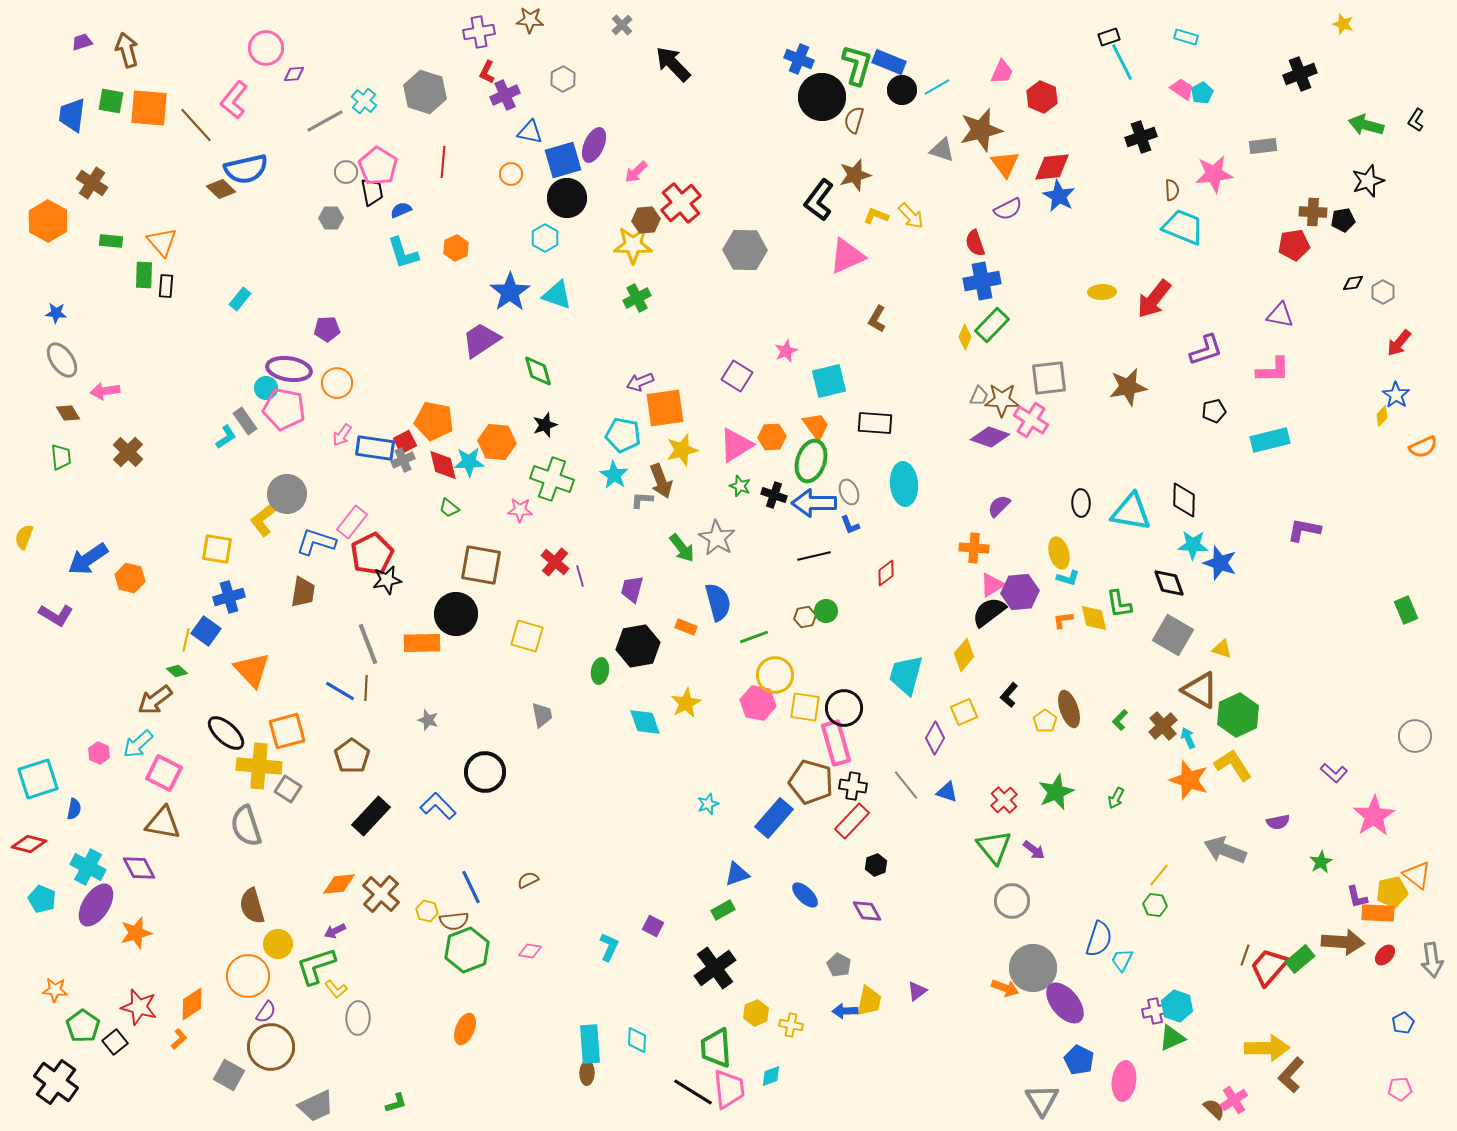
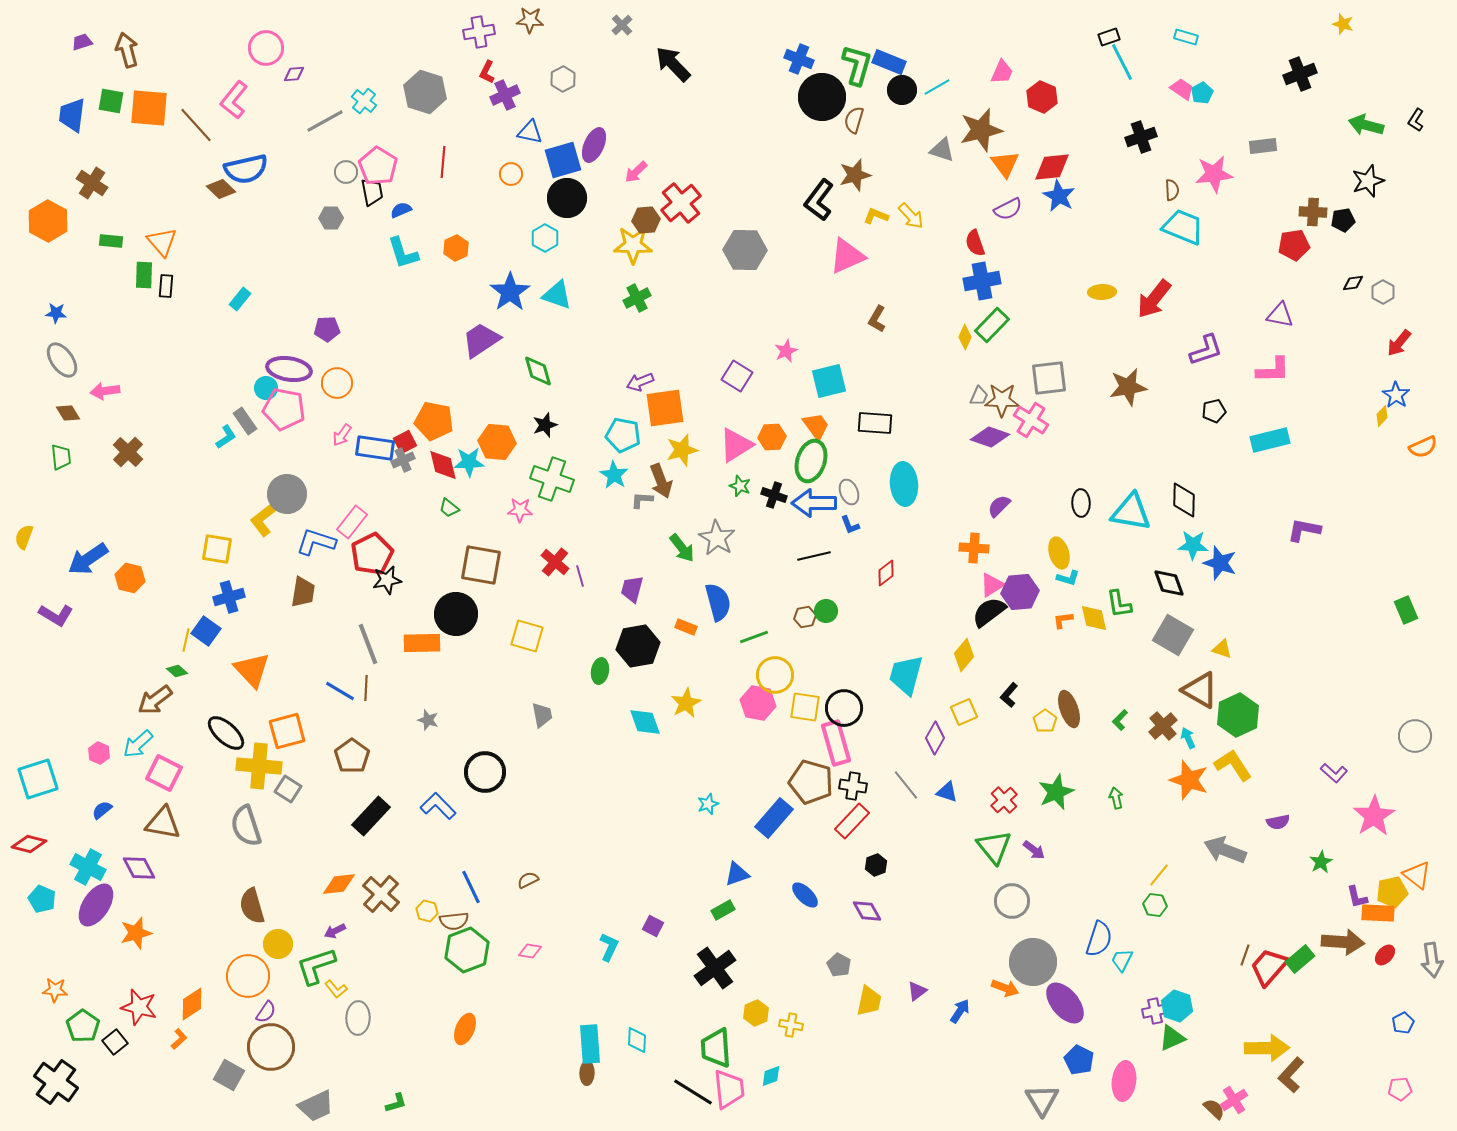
green arrow at (1116, 798): rotated 140 degrees clockwise
blue semicircle at (74, 809): moved 28 px right, 1 px down; rotated 140 degrees counterclockwise
gray circle at (1033, 968): moved 6 px up
blue arrow at (845, 1011): moved 115 px right; rotated 125 degrees clockwise
